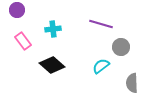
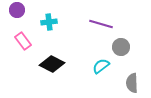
cyan cross: moved 4 px left, 7 px up
black diamond: moved 1 px up; rotated 15 degrees counterclockwise
